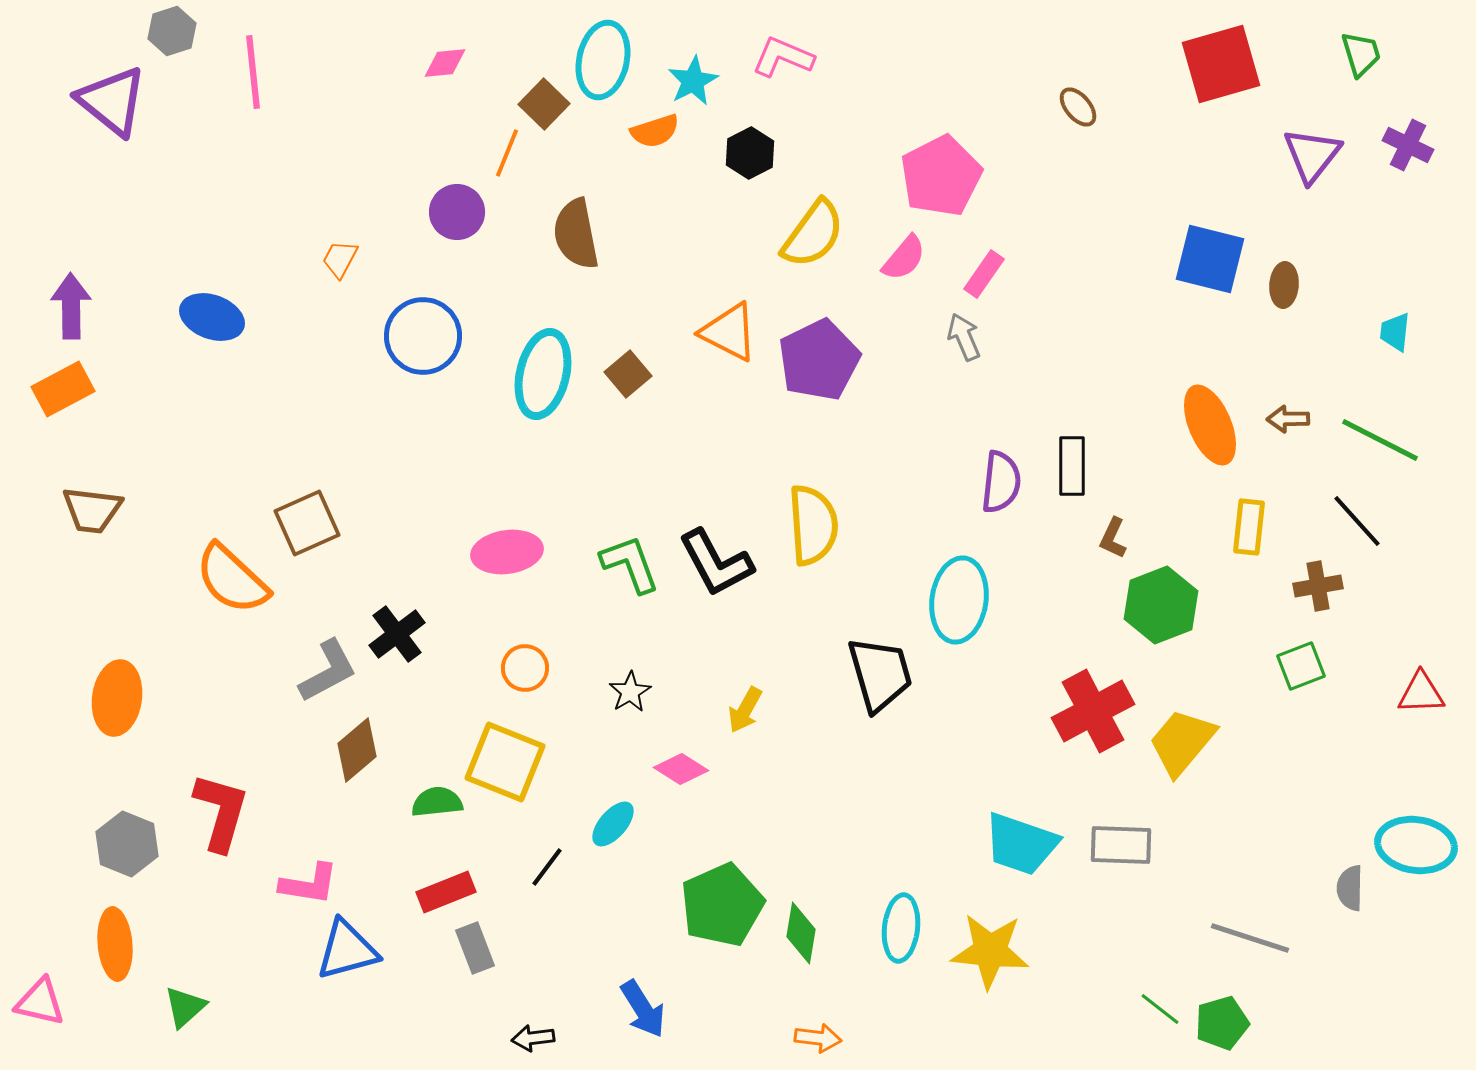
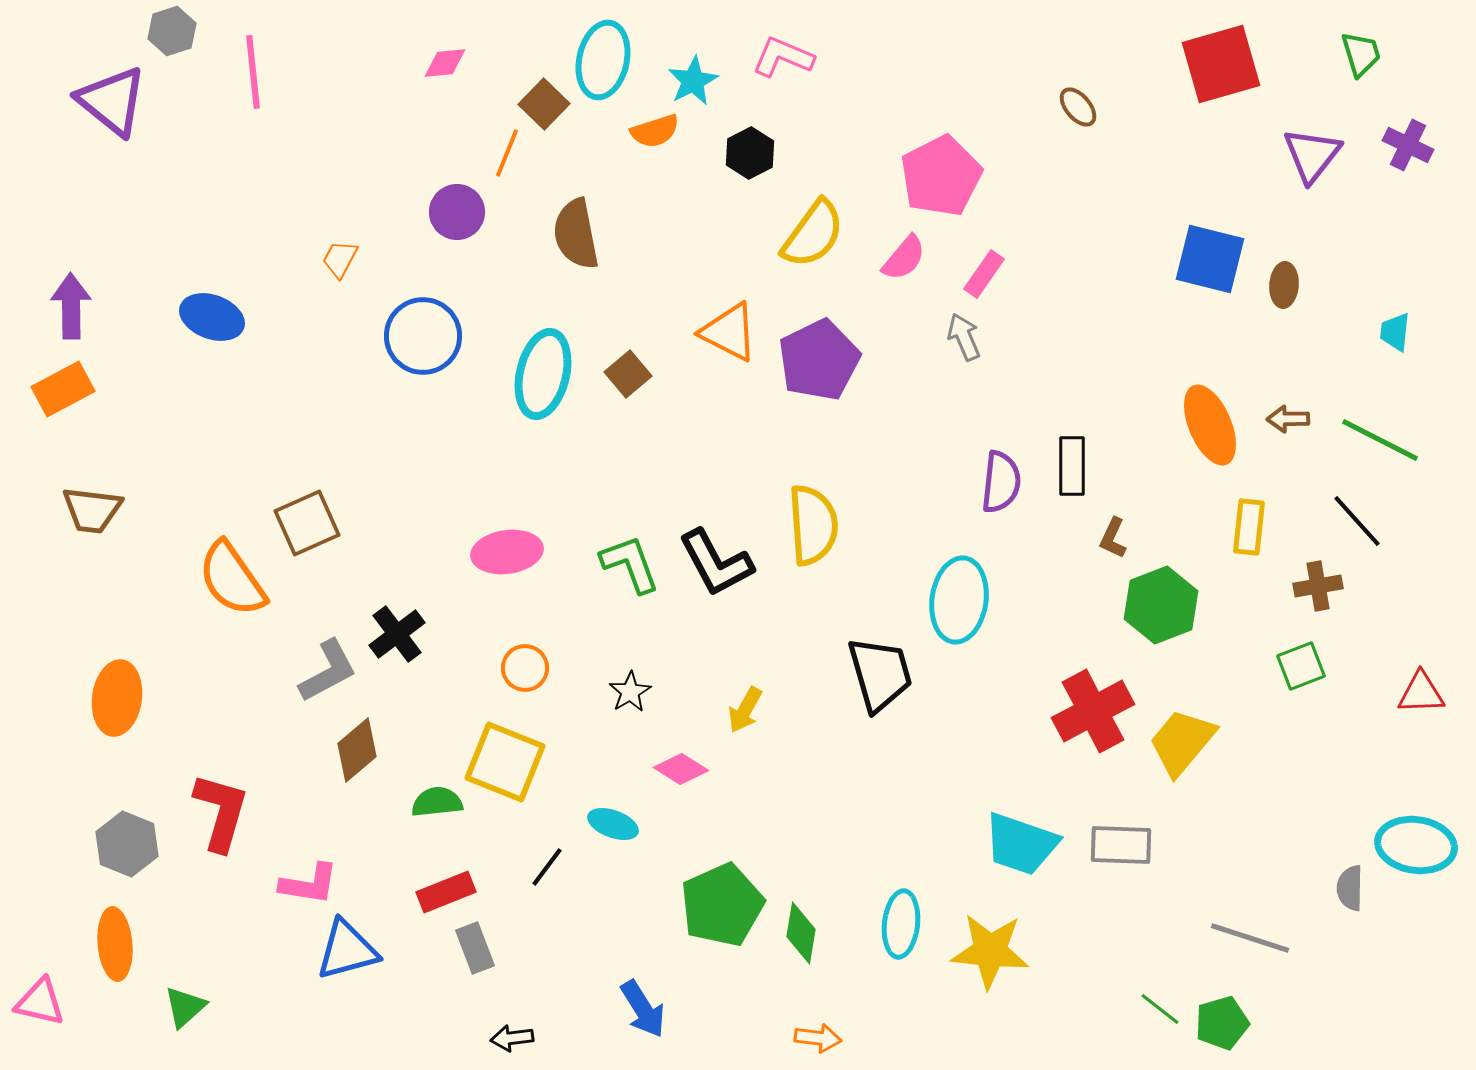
orange semicircle at (232, 579): rotated 12 degrees clockwise
cyan ellipse at (613, 824): rotated 69 degrees clockwise
cyan ellipse at (901, 928): moved 4 px up
black arrow at (533, 1038): moved 21 px left
